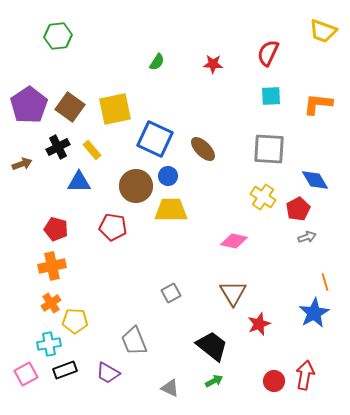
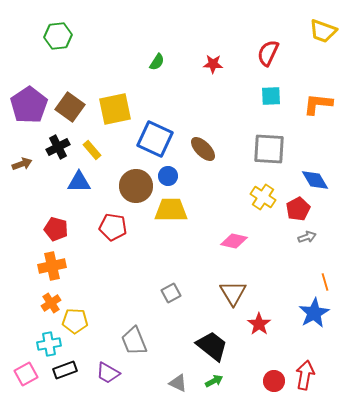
red star at (259, 324): rotated 15 degrees counterclockwise
gray triangle at (170, 388): moved 8 px right, 5 px up
